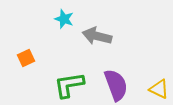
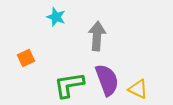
cyan star: moved 8 px left, 2 px up
gray arrow: rotated 80 degrees clockwise
purple semicircle: moved 9 px left, 5 px up
yellow triangle: moved 21 px left
